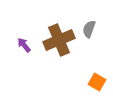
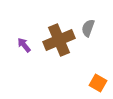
gray semicircle: moved 1 px left, 1 px up
orange square: moved 1 px right, 1 px down
